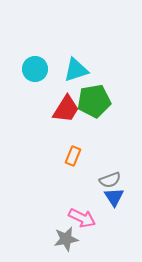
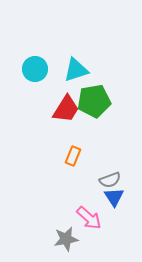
pink arrow: moved 7 px right; rotated 16 degrees clockwise
